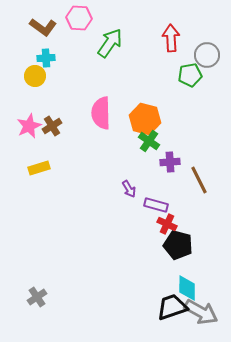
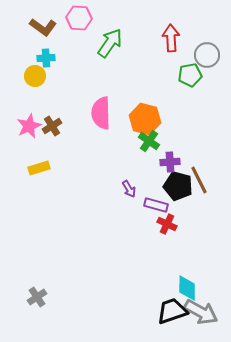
black pentagon: moved 59 px up
black trapezoid: moved 4 px down
